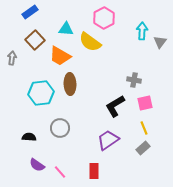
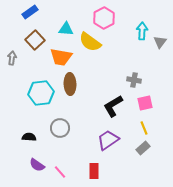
orange trapezoid: moved 1 px right, 1 px down; rotated 20 degrees counterclockwise
black L-shape: moved 2 px left
